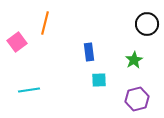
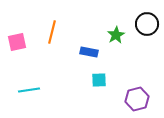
orange line: moved 7 px right, 9 px down
pink square: rotated 24 degrees clockwise
blue rectangle: rotated 72 degrees counterclockwise
green star: moved 18 px left, 25 px up
